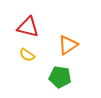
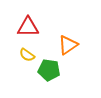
red triangle: rotated 15 degrees counterclockwise
green pentagon: moved 11 px left, 7 px up
